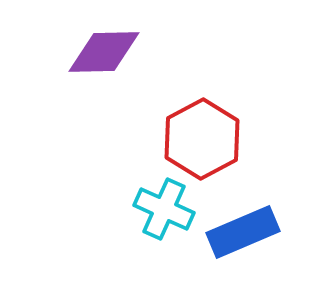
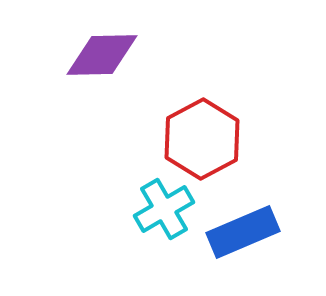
purple diamond: moved 2 px left, 3 px down
cyan cross: rotated 36 degrees clockwise
